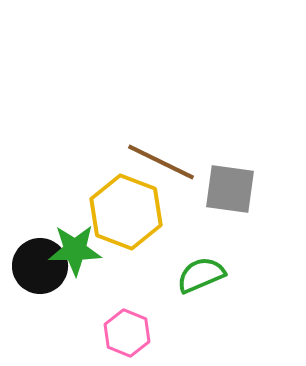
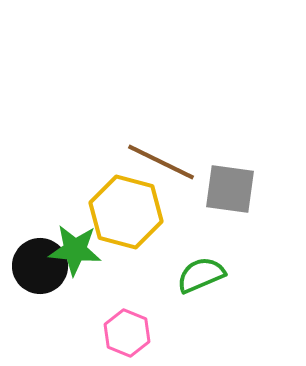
yellow hexagon: rotated 6 degrees counterclockwise
green star: rotated 6 degrees clockwise
